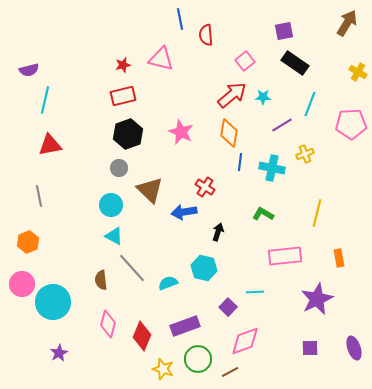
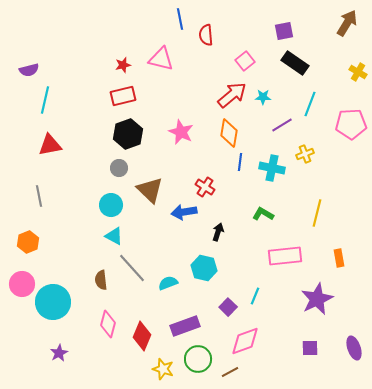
cyan line at (255, 292): moved 4 px down; rotated 66 degrees counterclockwise
